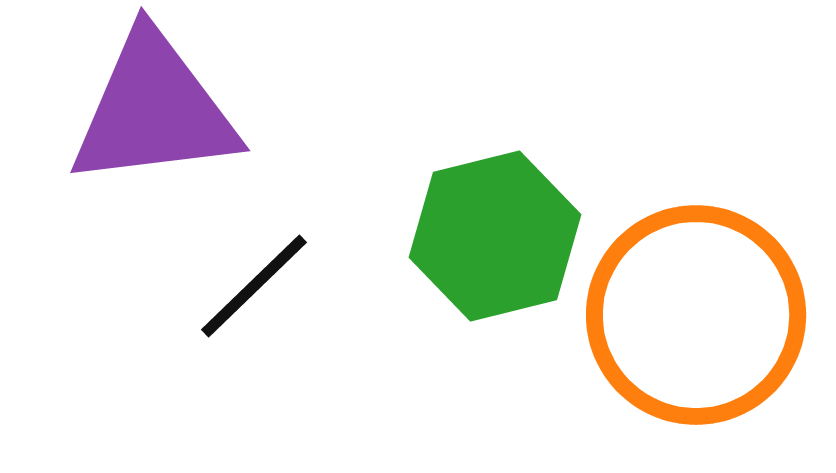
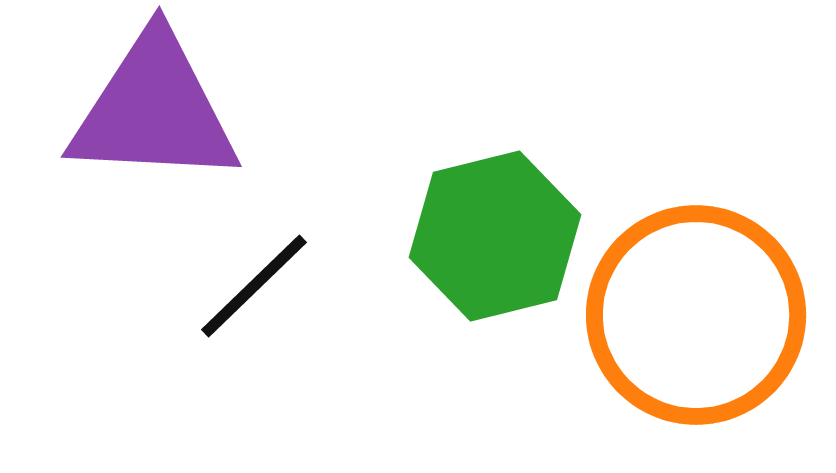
purple triangle: rotated 10 degrees clockwise
